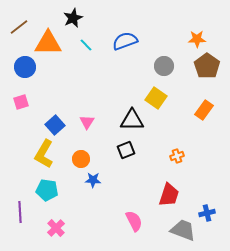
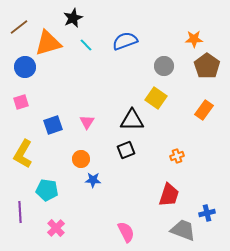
orange star: moved 3 px left
orange triangle: rotated 16 degrees counterclockwise
blue square: moved 2 px left; rotated 24 degrees clockwise
yellow L-shape: moved 21 px left
pink semicircle: moved 8 px left, 11 px down
